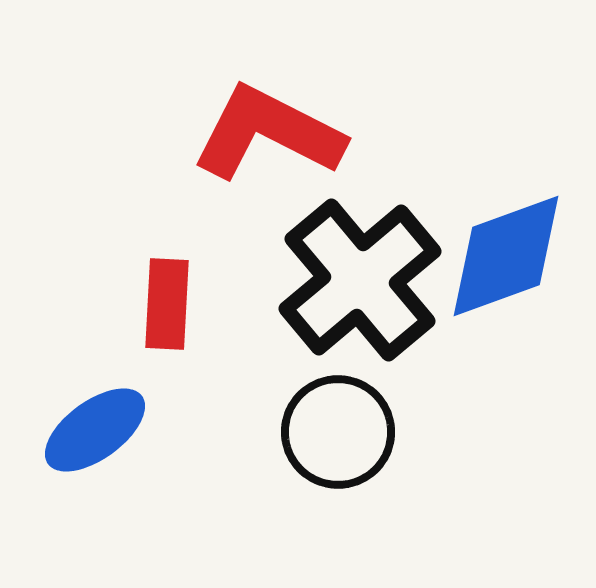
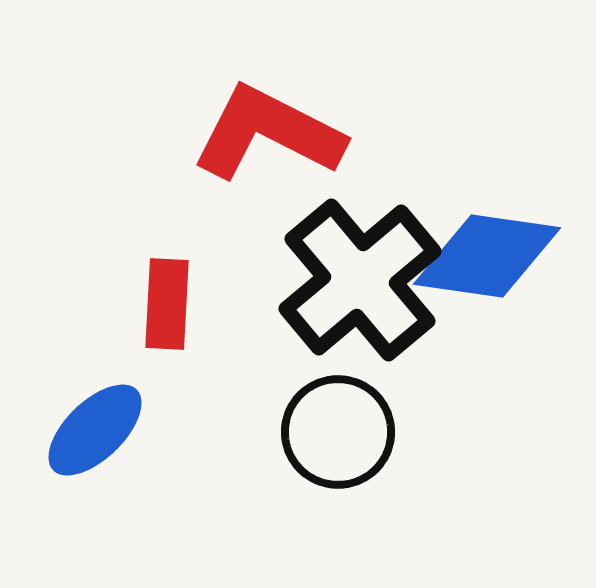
blue diamond: moved 19 px left; rotated 28 degrees clockwise
blue ellipse: rotated 8 degrees counterclockwise
